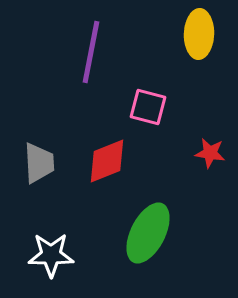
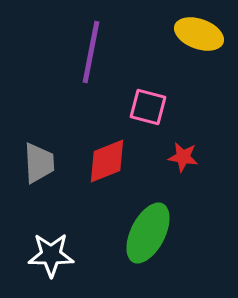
yellow ellipse: rotated 72 degrees counterclockwise
red star: moved 27 px left, 4 px down
